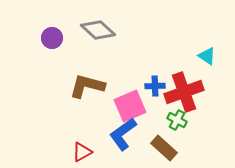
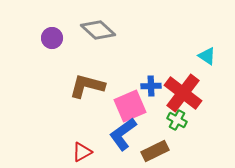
blue cross: moved 4 px left
red cross: moved 1 px left, 1 px down; rotated 33 degrees counterclockwise
brown rectangle: moved 9 px left, 3 px down; rotated 68 degrees counterclockwise
